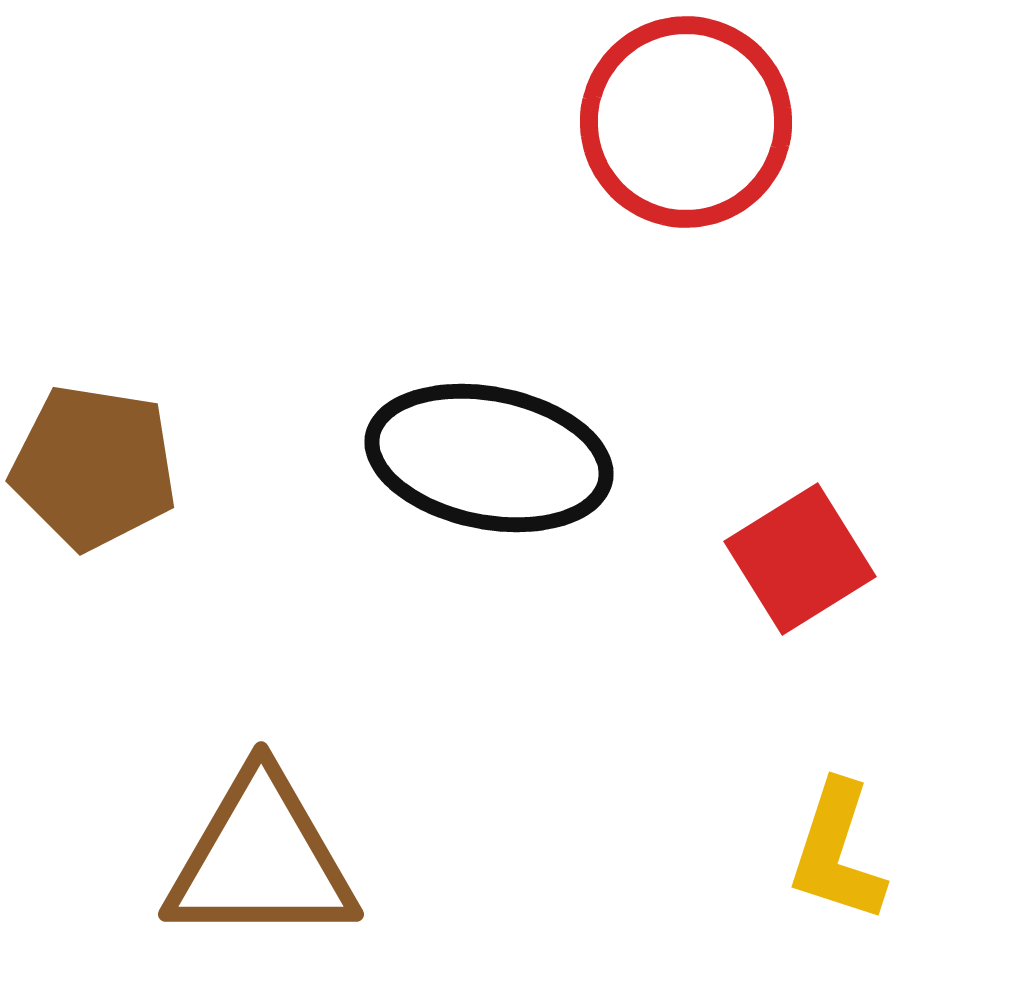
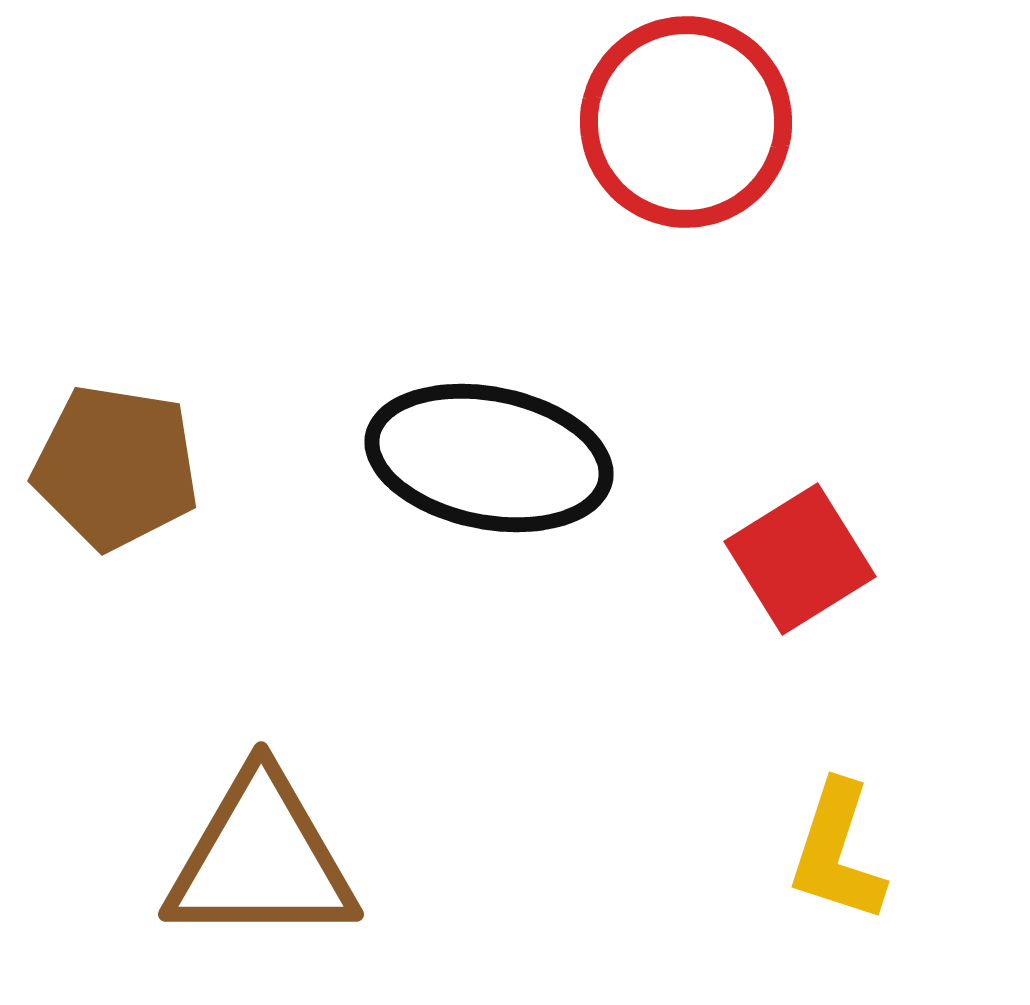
brown pentagon: moved 22 px right
